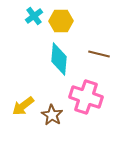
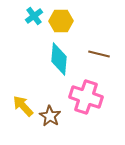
yellow arrow: rotated 85 degrees clockwise
brown star: moved 2 px left, 1 px down
